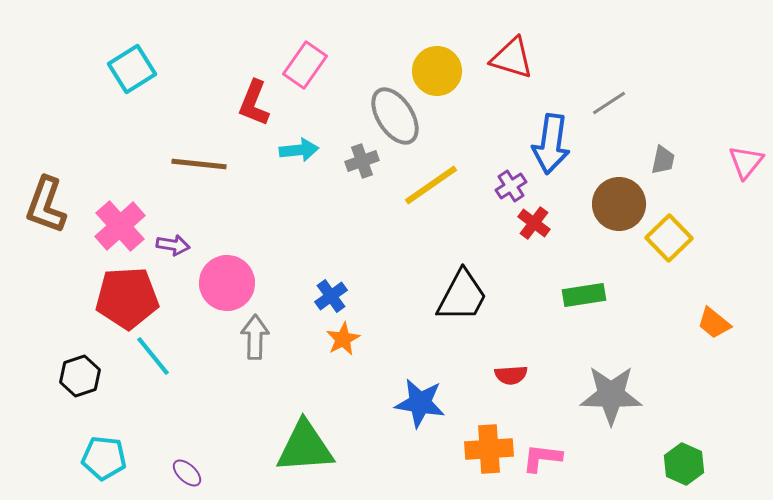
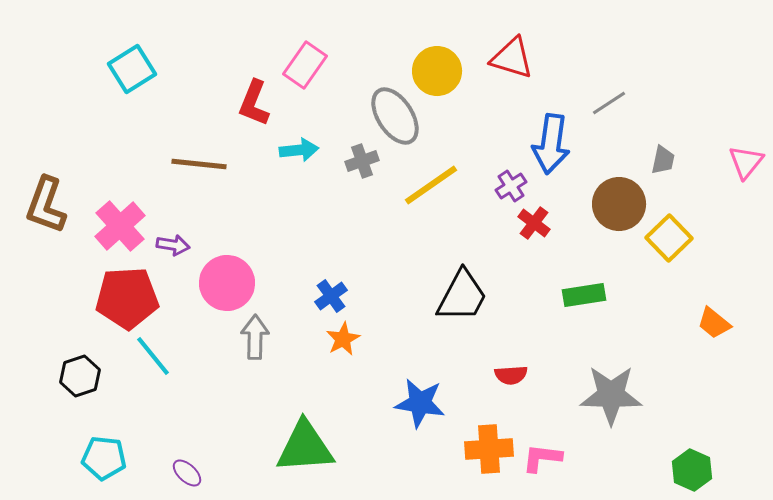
green hexagon: moved 8 px right, 6 px down
